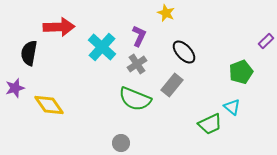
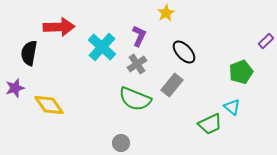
yellow star: rotated 18 degrees clockwise
